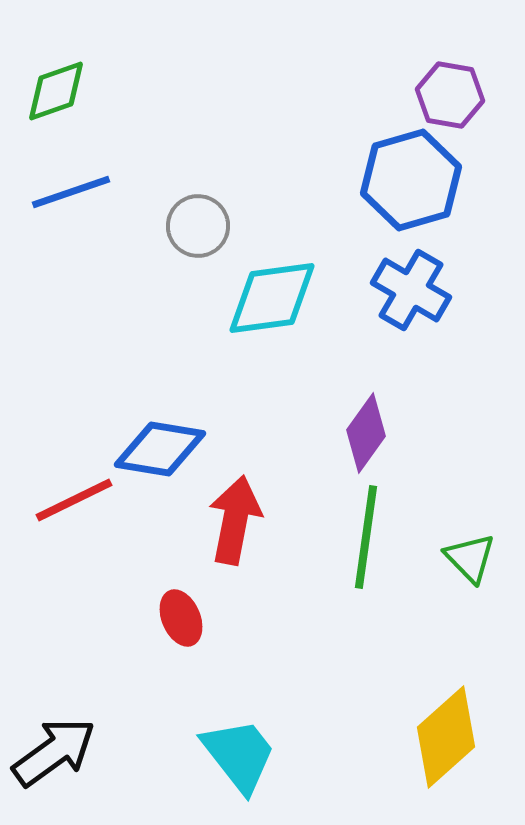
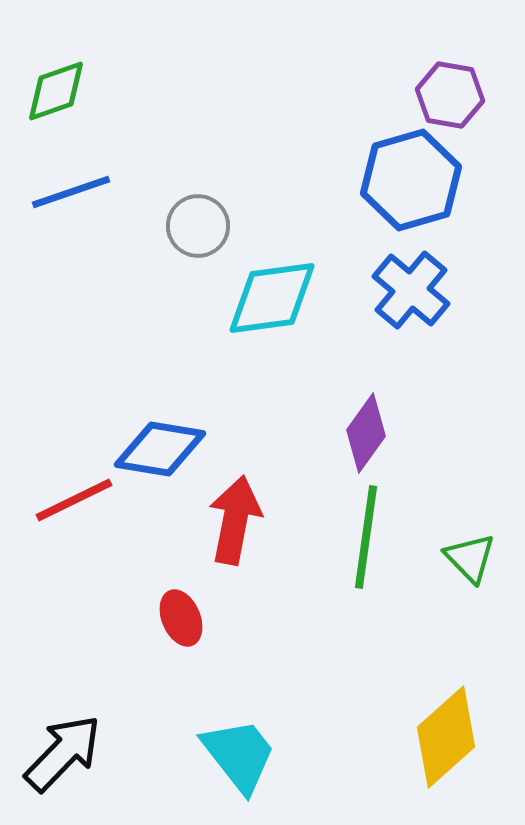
blue cross: rotated 10 degrees clockwise
black arrow: moved 9 px right, 1 px down; rotated 10 degrees counterclockwise
